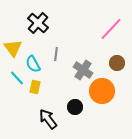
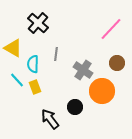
yellow triangle: rotated 24 degrees counterclockwise
cyan semicircle: rotated 30 degrees clockwise
cyan line: moved 2 px down
yellow rectangle: rotated 32 degrees counterclockwise
black arrow: moved 2 px right
